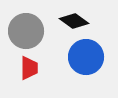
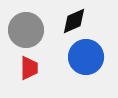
black diamond: rotated 60 degrees counterclockwise
gray circle: moved 1 px up
